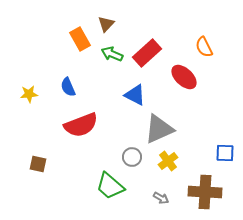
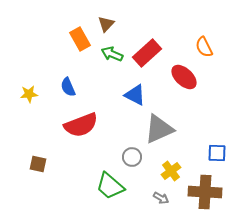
blue square: moved 8 px left
yellow cross: moved 3 px right, 10 px down
